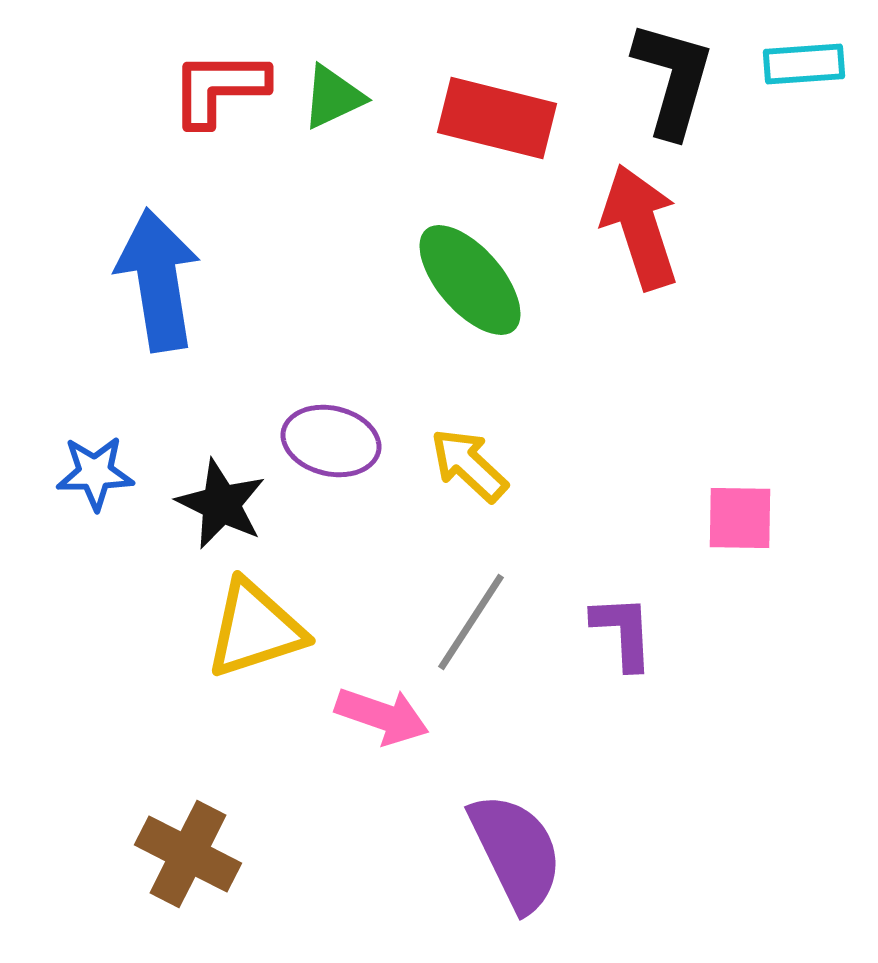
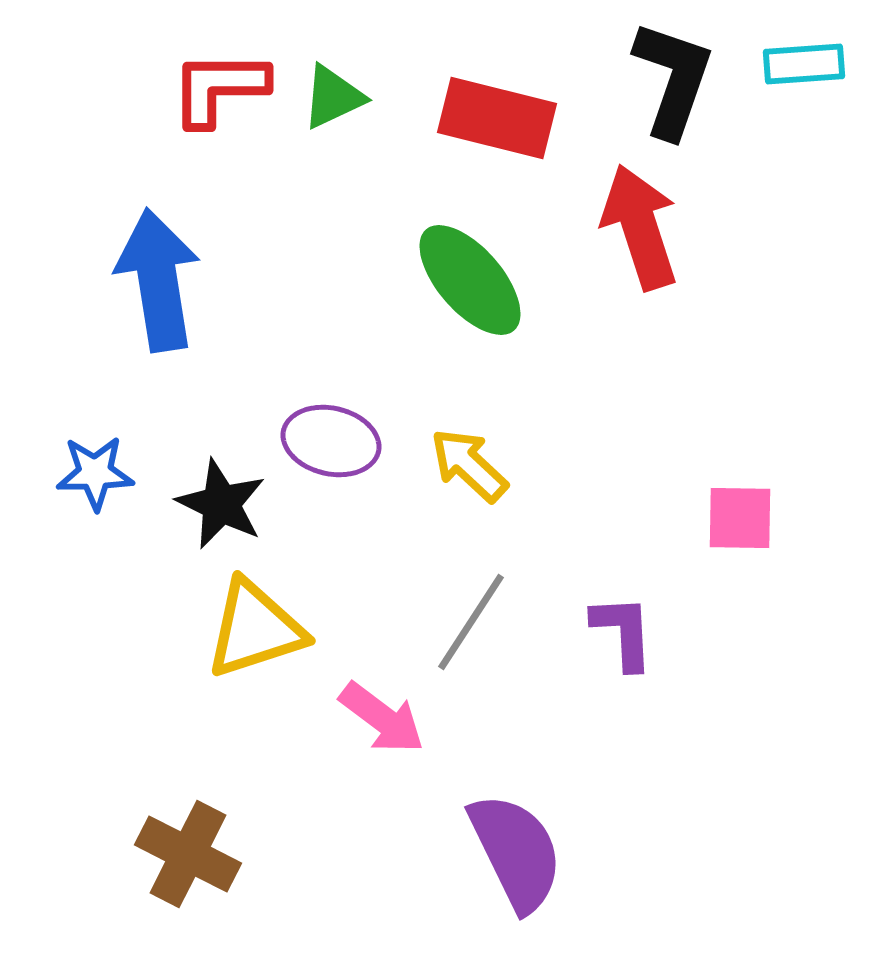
black L-shape: rotated 3 degrees clockwise
pink arrow: moved 2 px down; rotated 18 degrees clockwise
